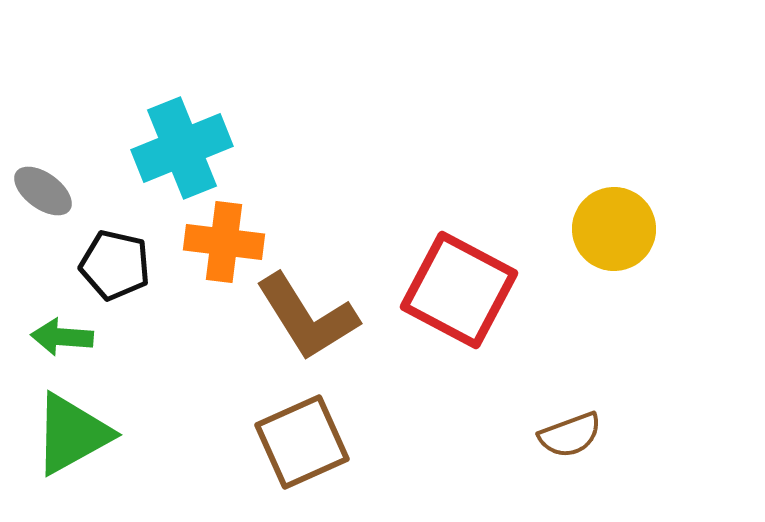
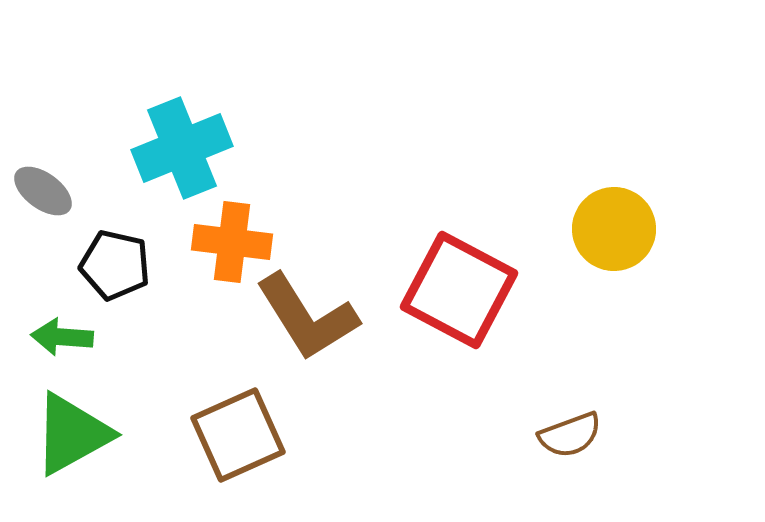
orange cross: moved 8 px right
brown square: moved 64 px left, 7 px up
